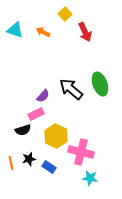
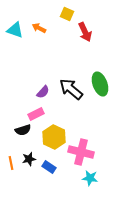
yellow square: moved 2 px right; rotated 24 degrees counterclockwise
orange arrow: moved 4 px left, 4 px up
purple semicircle: moved 4 px up
yellow hexagon: moved 2 px left, 1 px down
